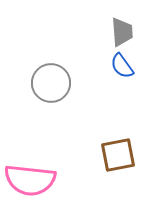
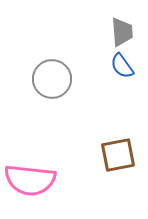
gray circle: moved 1 px right, 4 px up
